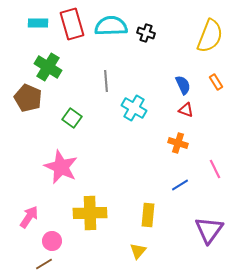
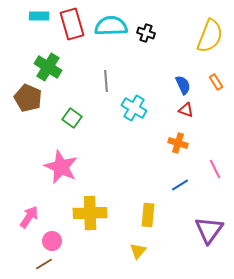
cyan rectangle: moved 1 px right, 7 px up
